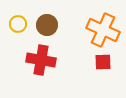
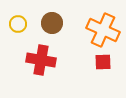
brown circle: moved 5 px right, 2 px up
